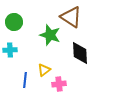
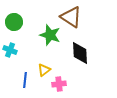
cyan cross: rotated 24 degrees clockwise
